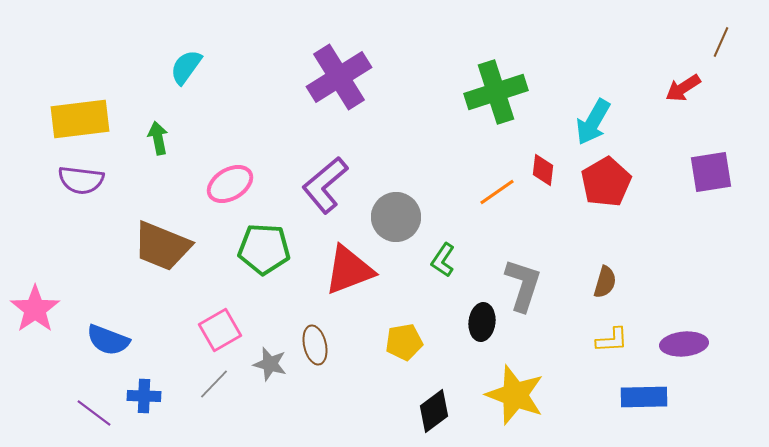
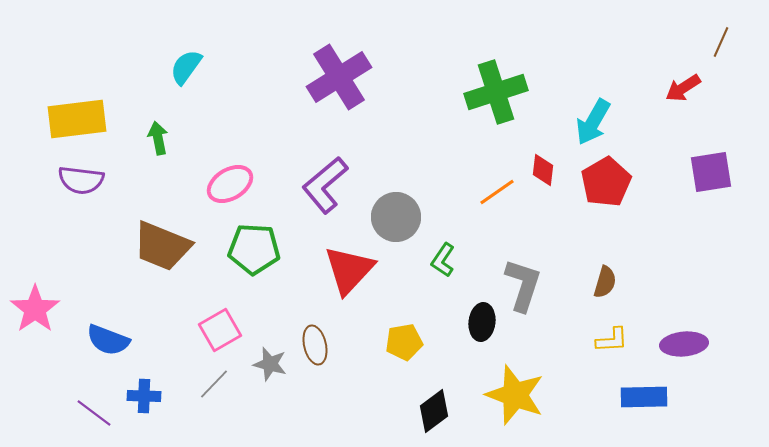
yellow rectangle: moved 3 px left
green pentagon: moved 10 px left
red triangle: rotated 26 degrees counterclockwise
